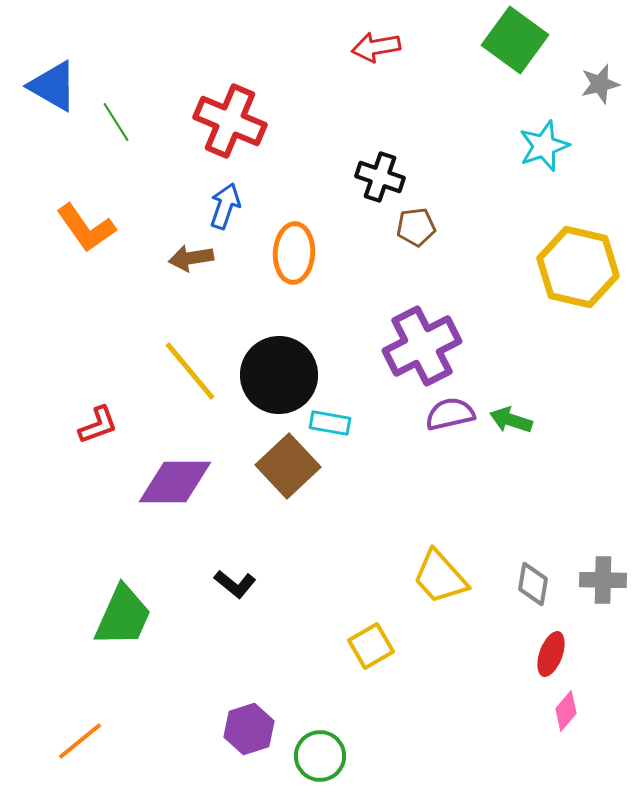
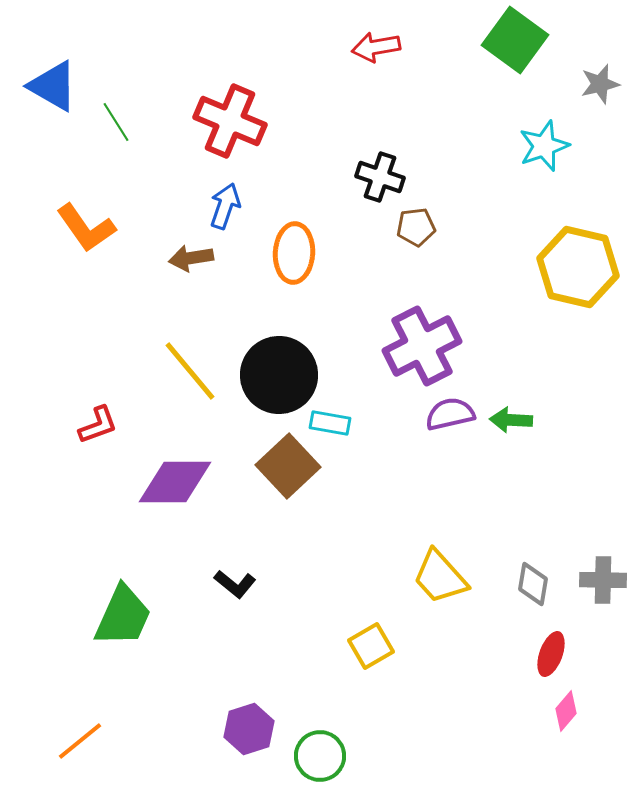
green arrow: rotated 15 degrees counterclockwise
